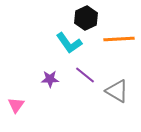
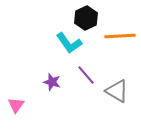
orange line: moved 1 px right, 3 px up
purple line: moved 1 px right; rotated 10 degrees clockwise
purple star: moved 2 px right, 3 px down; rotated 18 degrees clockwise
